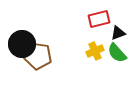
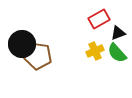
red rectangle: rotated 15 degrees counterclockwise
